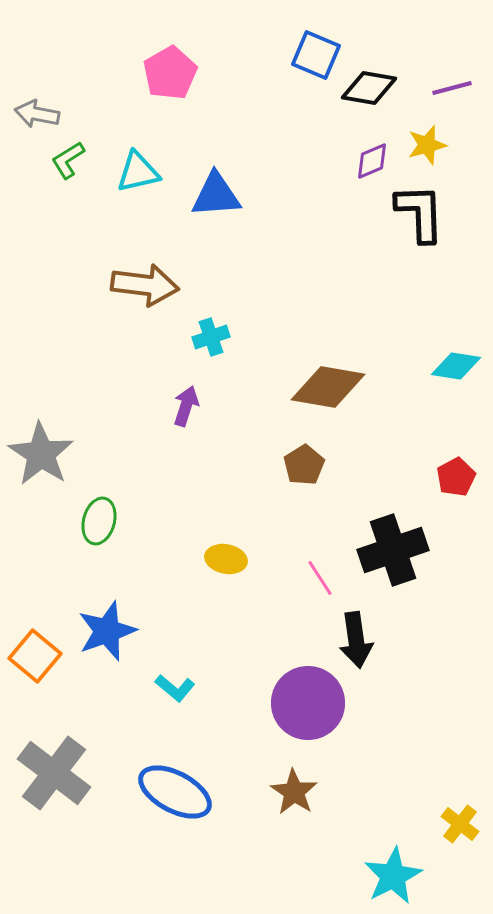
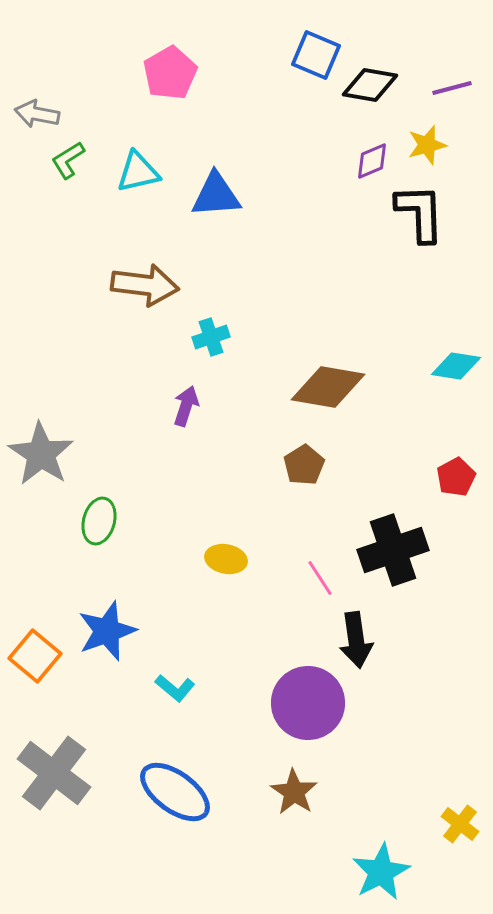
black diamond: moved 1 px right, 3 px up
blue ellipse: rotated 8 degrees clockwise
cyan star: moved 12 px left, 4 px up
